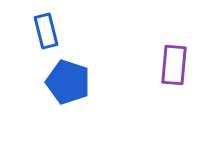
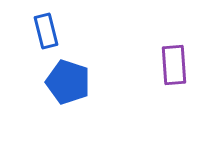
purple rectangle: rotated 9 degrees counterclockwise
